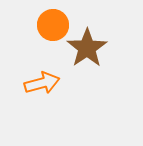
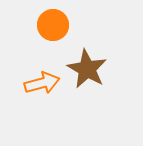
brown star: moved 21 px down; rotated 9 degrees counterclockwise
